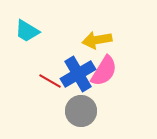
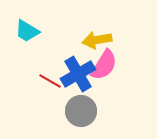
pink semicircle: moved 6 px up
